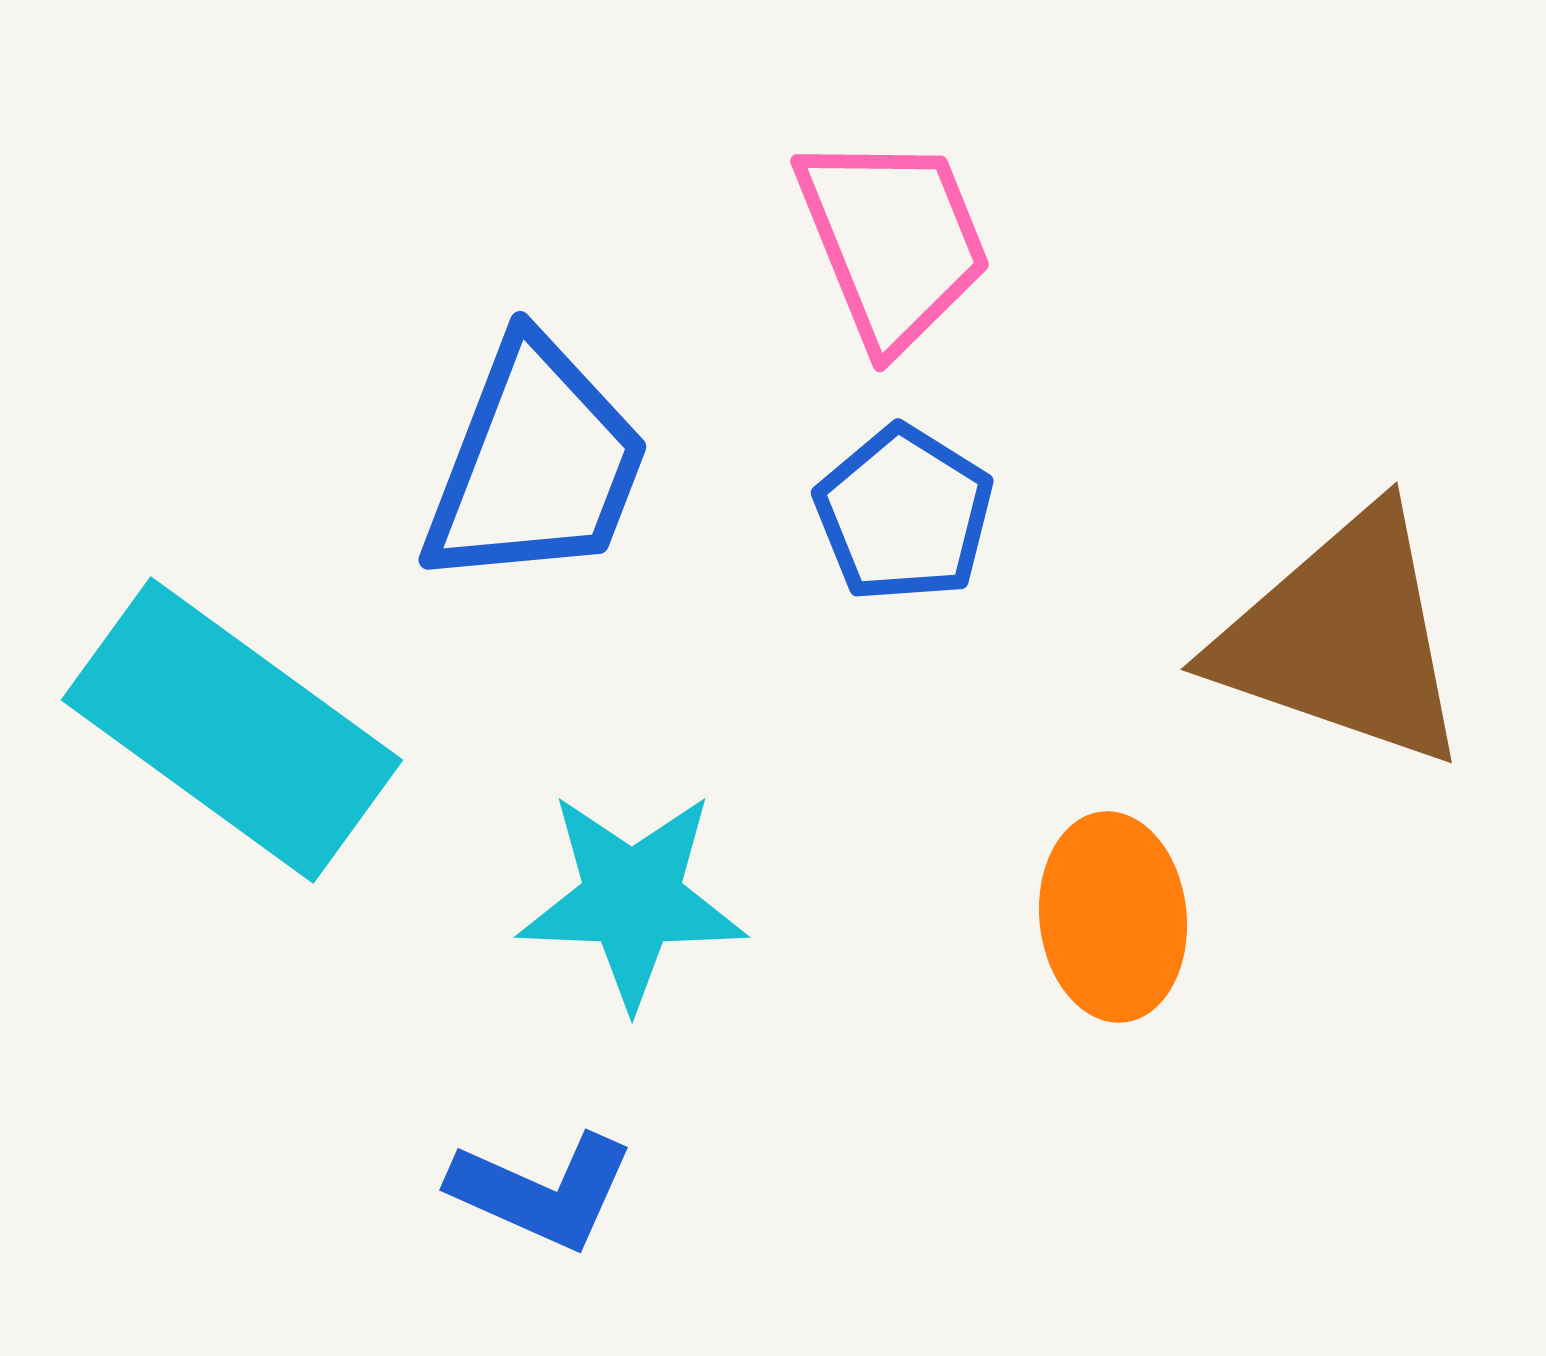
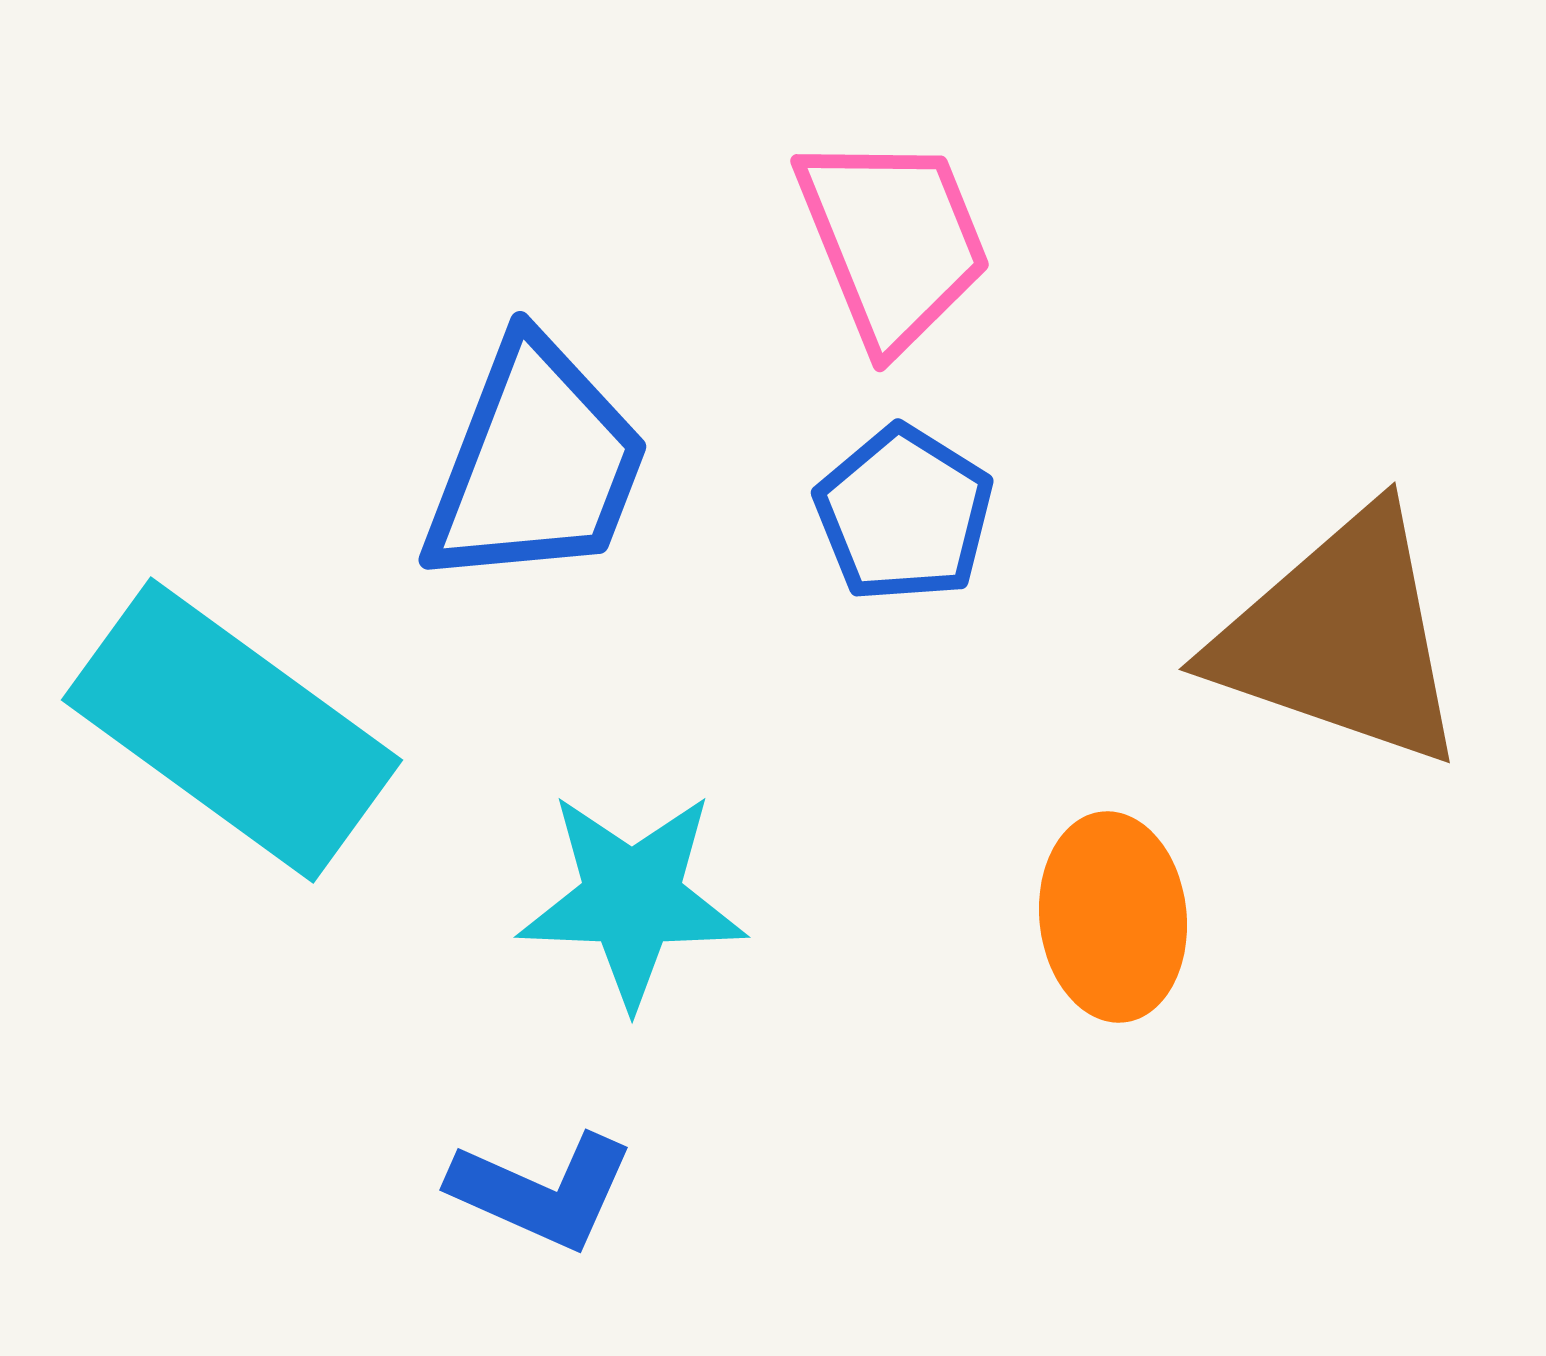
brown triangle: moved 2 px left
